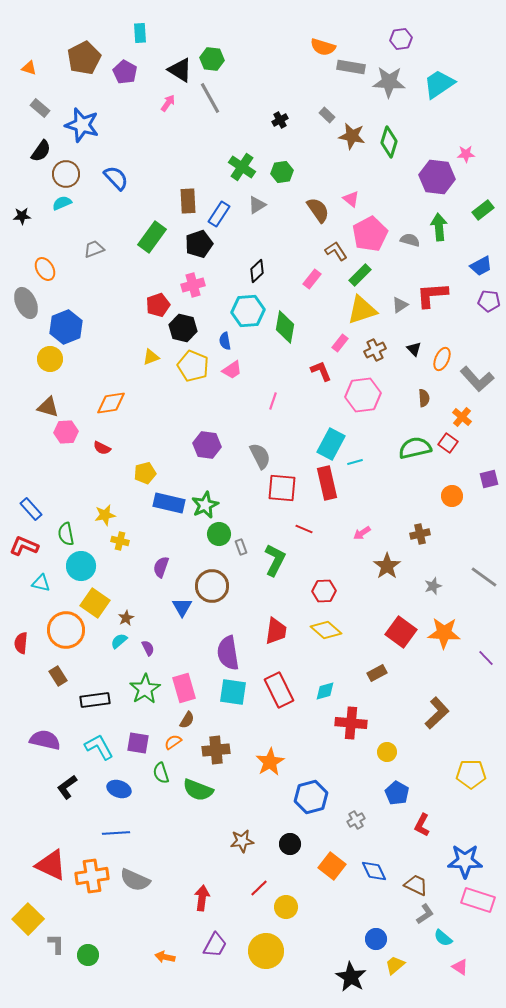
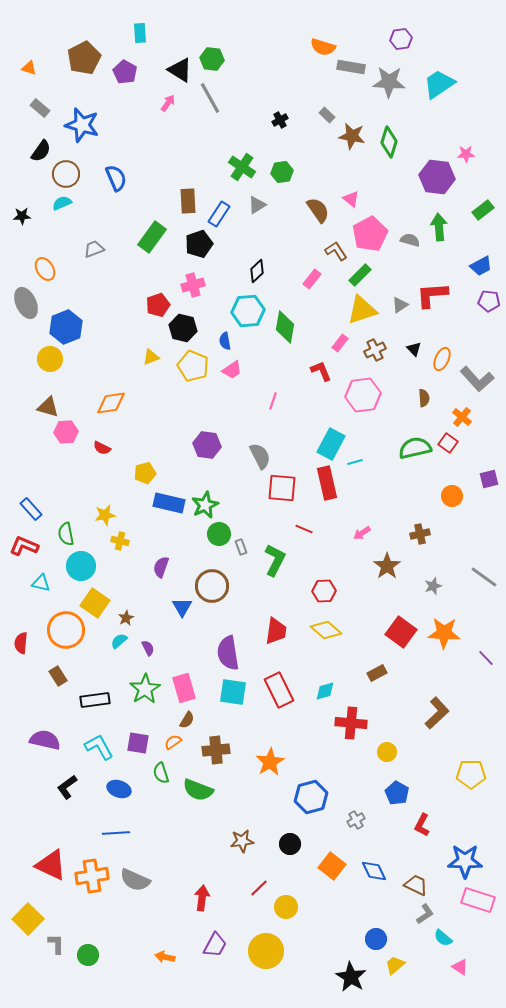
blue semicircle at (116, 178): rotated 20 degrees clockwise
